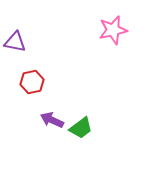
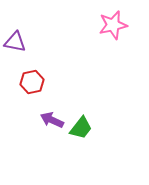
pink star: moved 5 px up
green trapezoid: rotated 15 degrees counterclockwise
